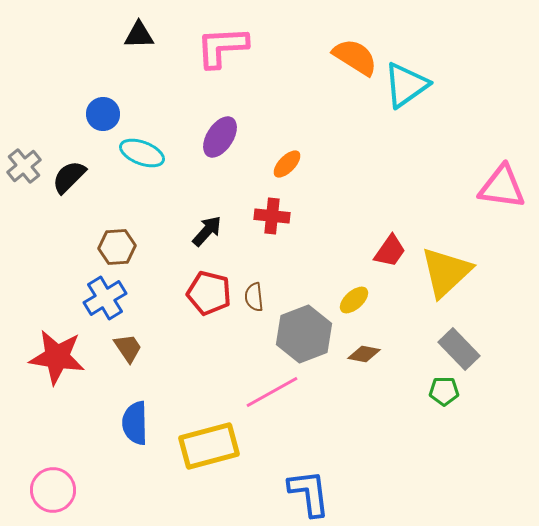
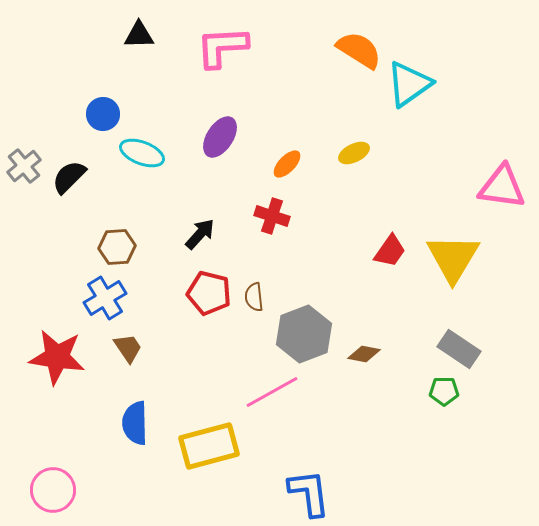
orange semicircle: moved 4 px right, 7 px up
cyan triangle: moved 3 px right, 1 px up
red cross: rotated 12 degrees clockwise
black arrow: moved 7 px left, 3 px down
yellow triangle: moved 7 px right, 14 px up; rotated 16 degrees counterclockwise
yellow ellipse: moved 147 px up; rotated 16 degrees clockwise
gray rectangle: rotated 12 degrees counterclockwise
